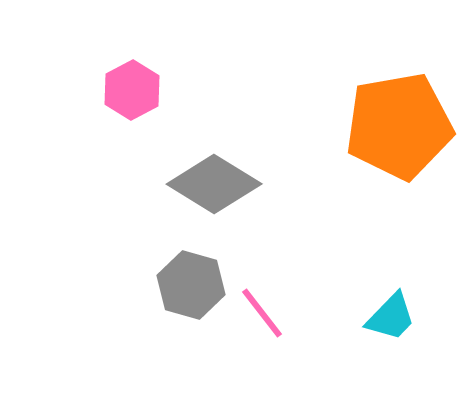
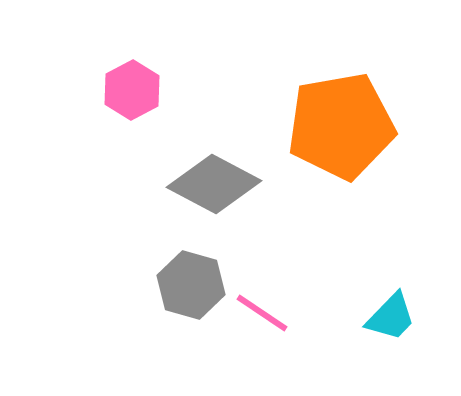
orange pentagon: moved 58 px left
gray diamond: rotated 4 degrees counterclockwise
pink line: rotated 18 degrees counterclockwise
